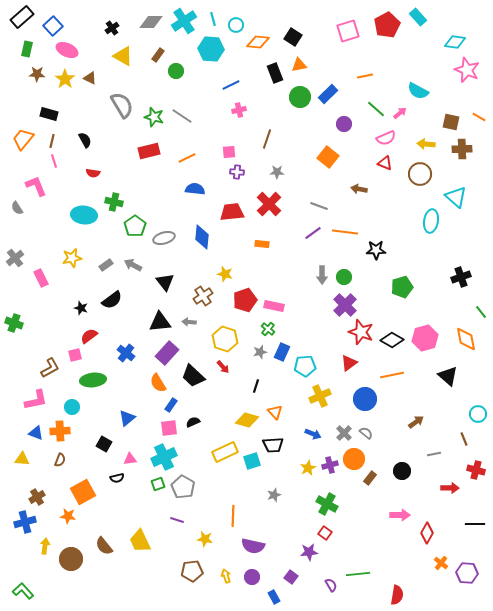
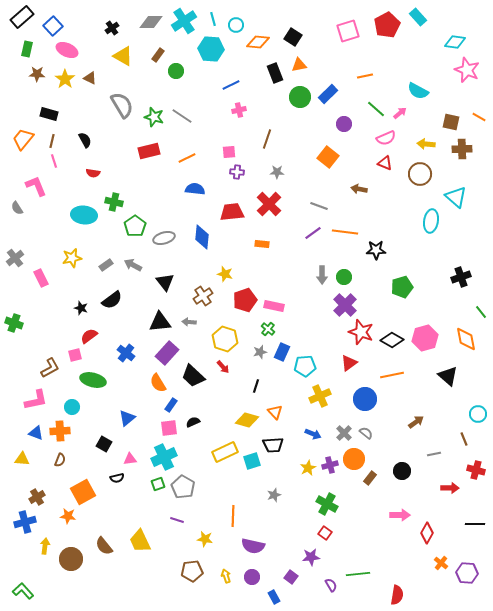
green ellipse at (93, 380): rotated 20 degrees clockwise
purple star at (309, 552): moved 2 px right, 5 px down
